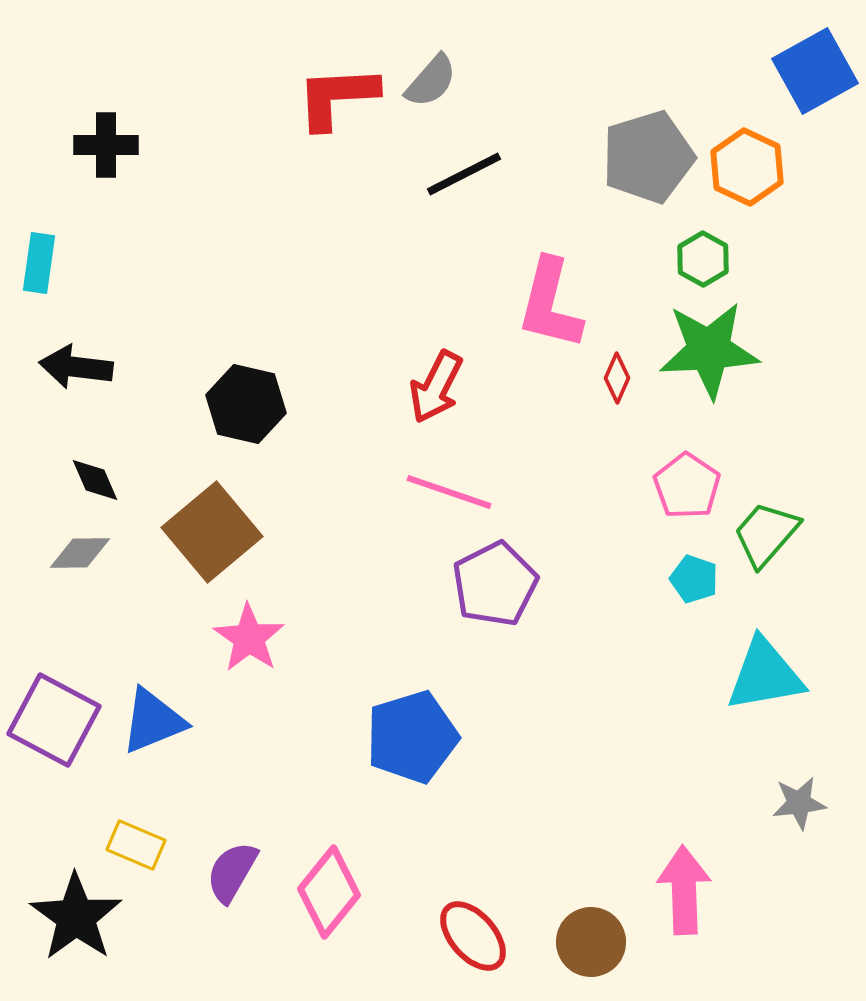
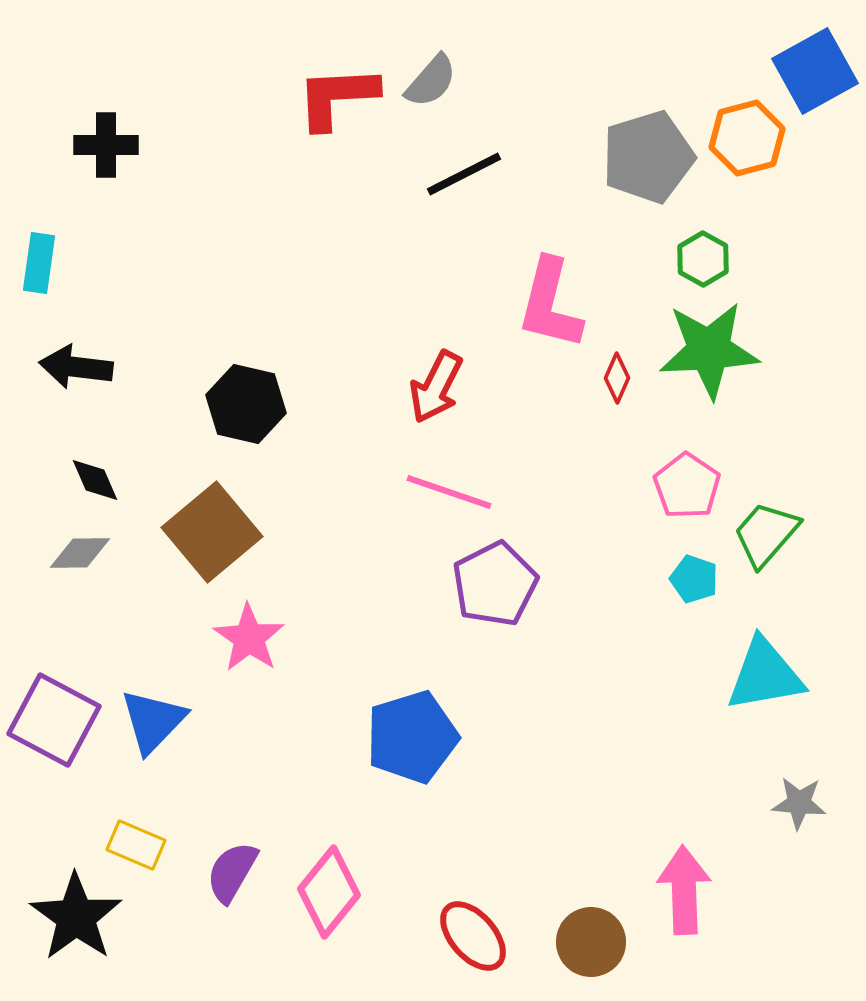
orange hexagon: moved 29 px up; rotated 20 degrees clockwise
blue triangle: rotated 24 degrees counterclockwise
gray star: rotated 12 degrees clockwise
